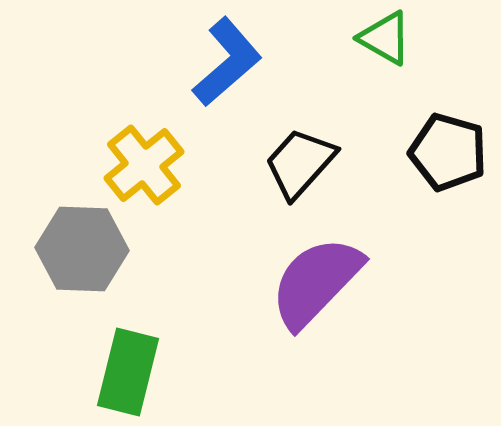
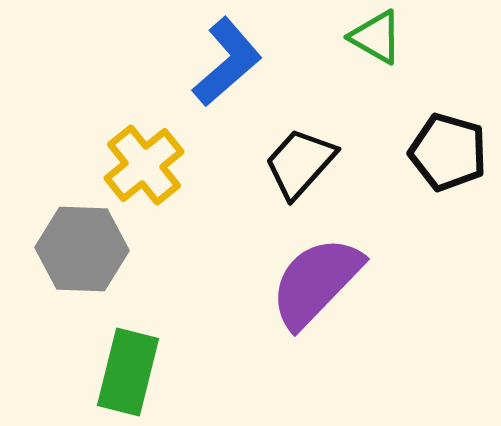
green triangle: moved 9 px left, 1 px up
